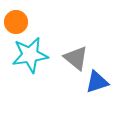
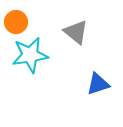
gray triangle: moved 26 px up
blue triangle: moved 1 px right, 2 px down
